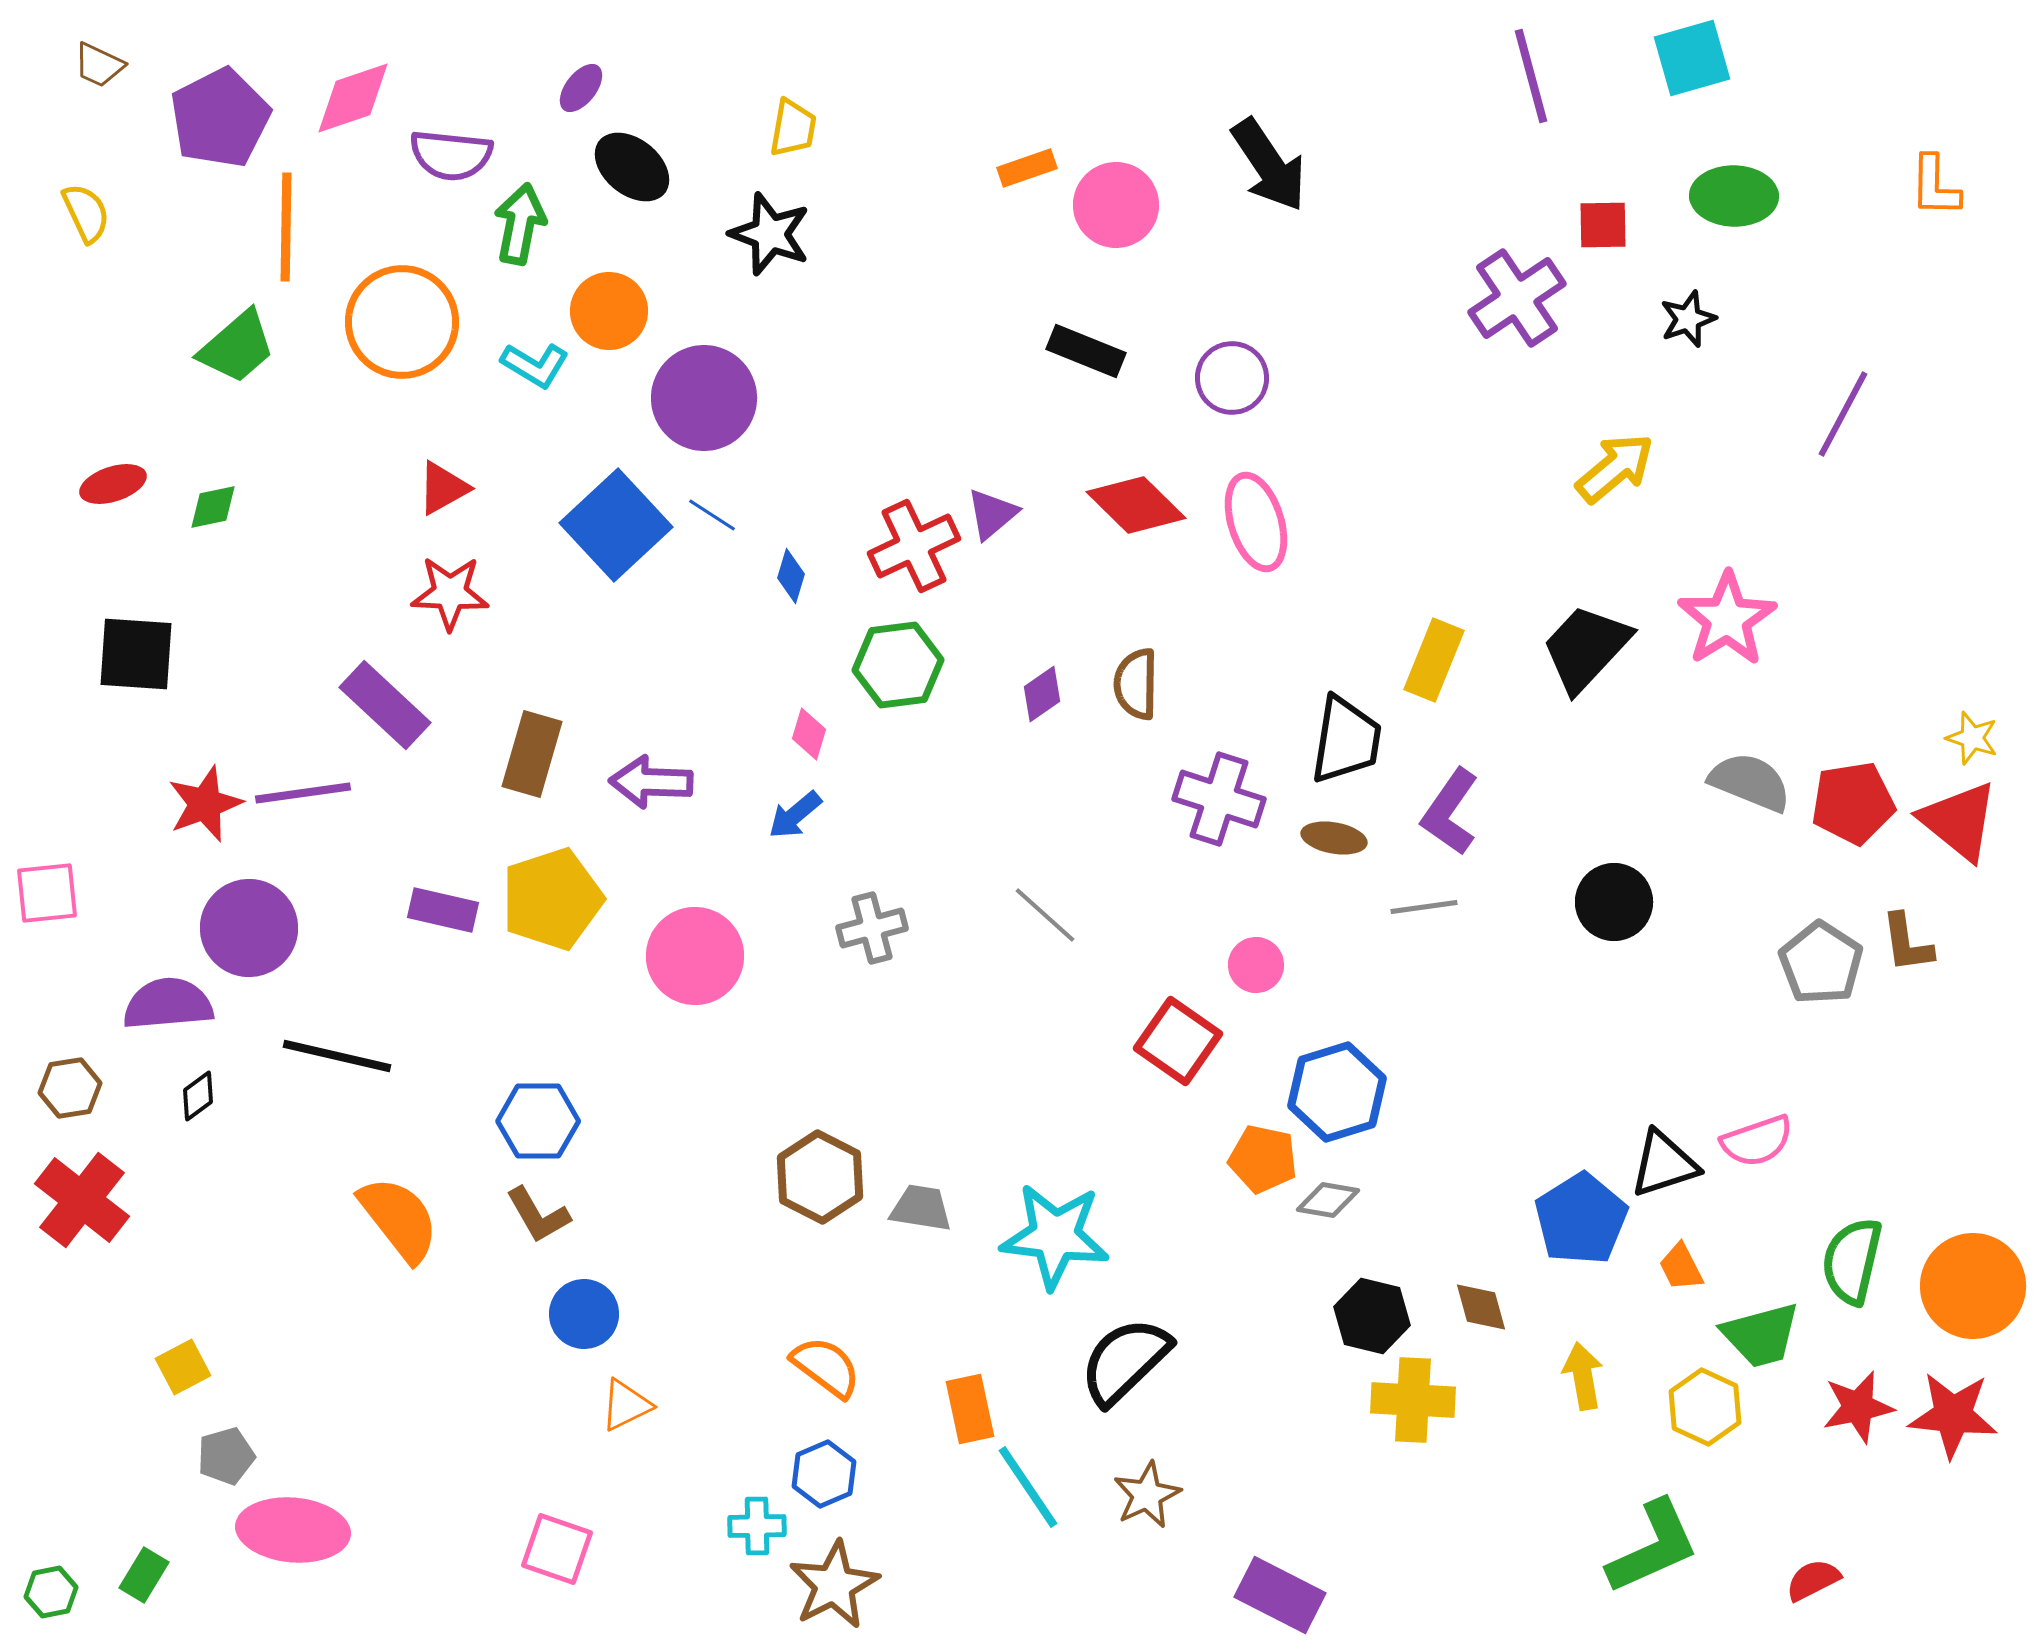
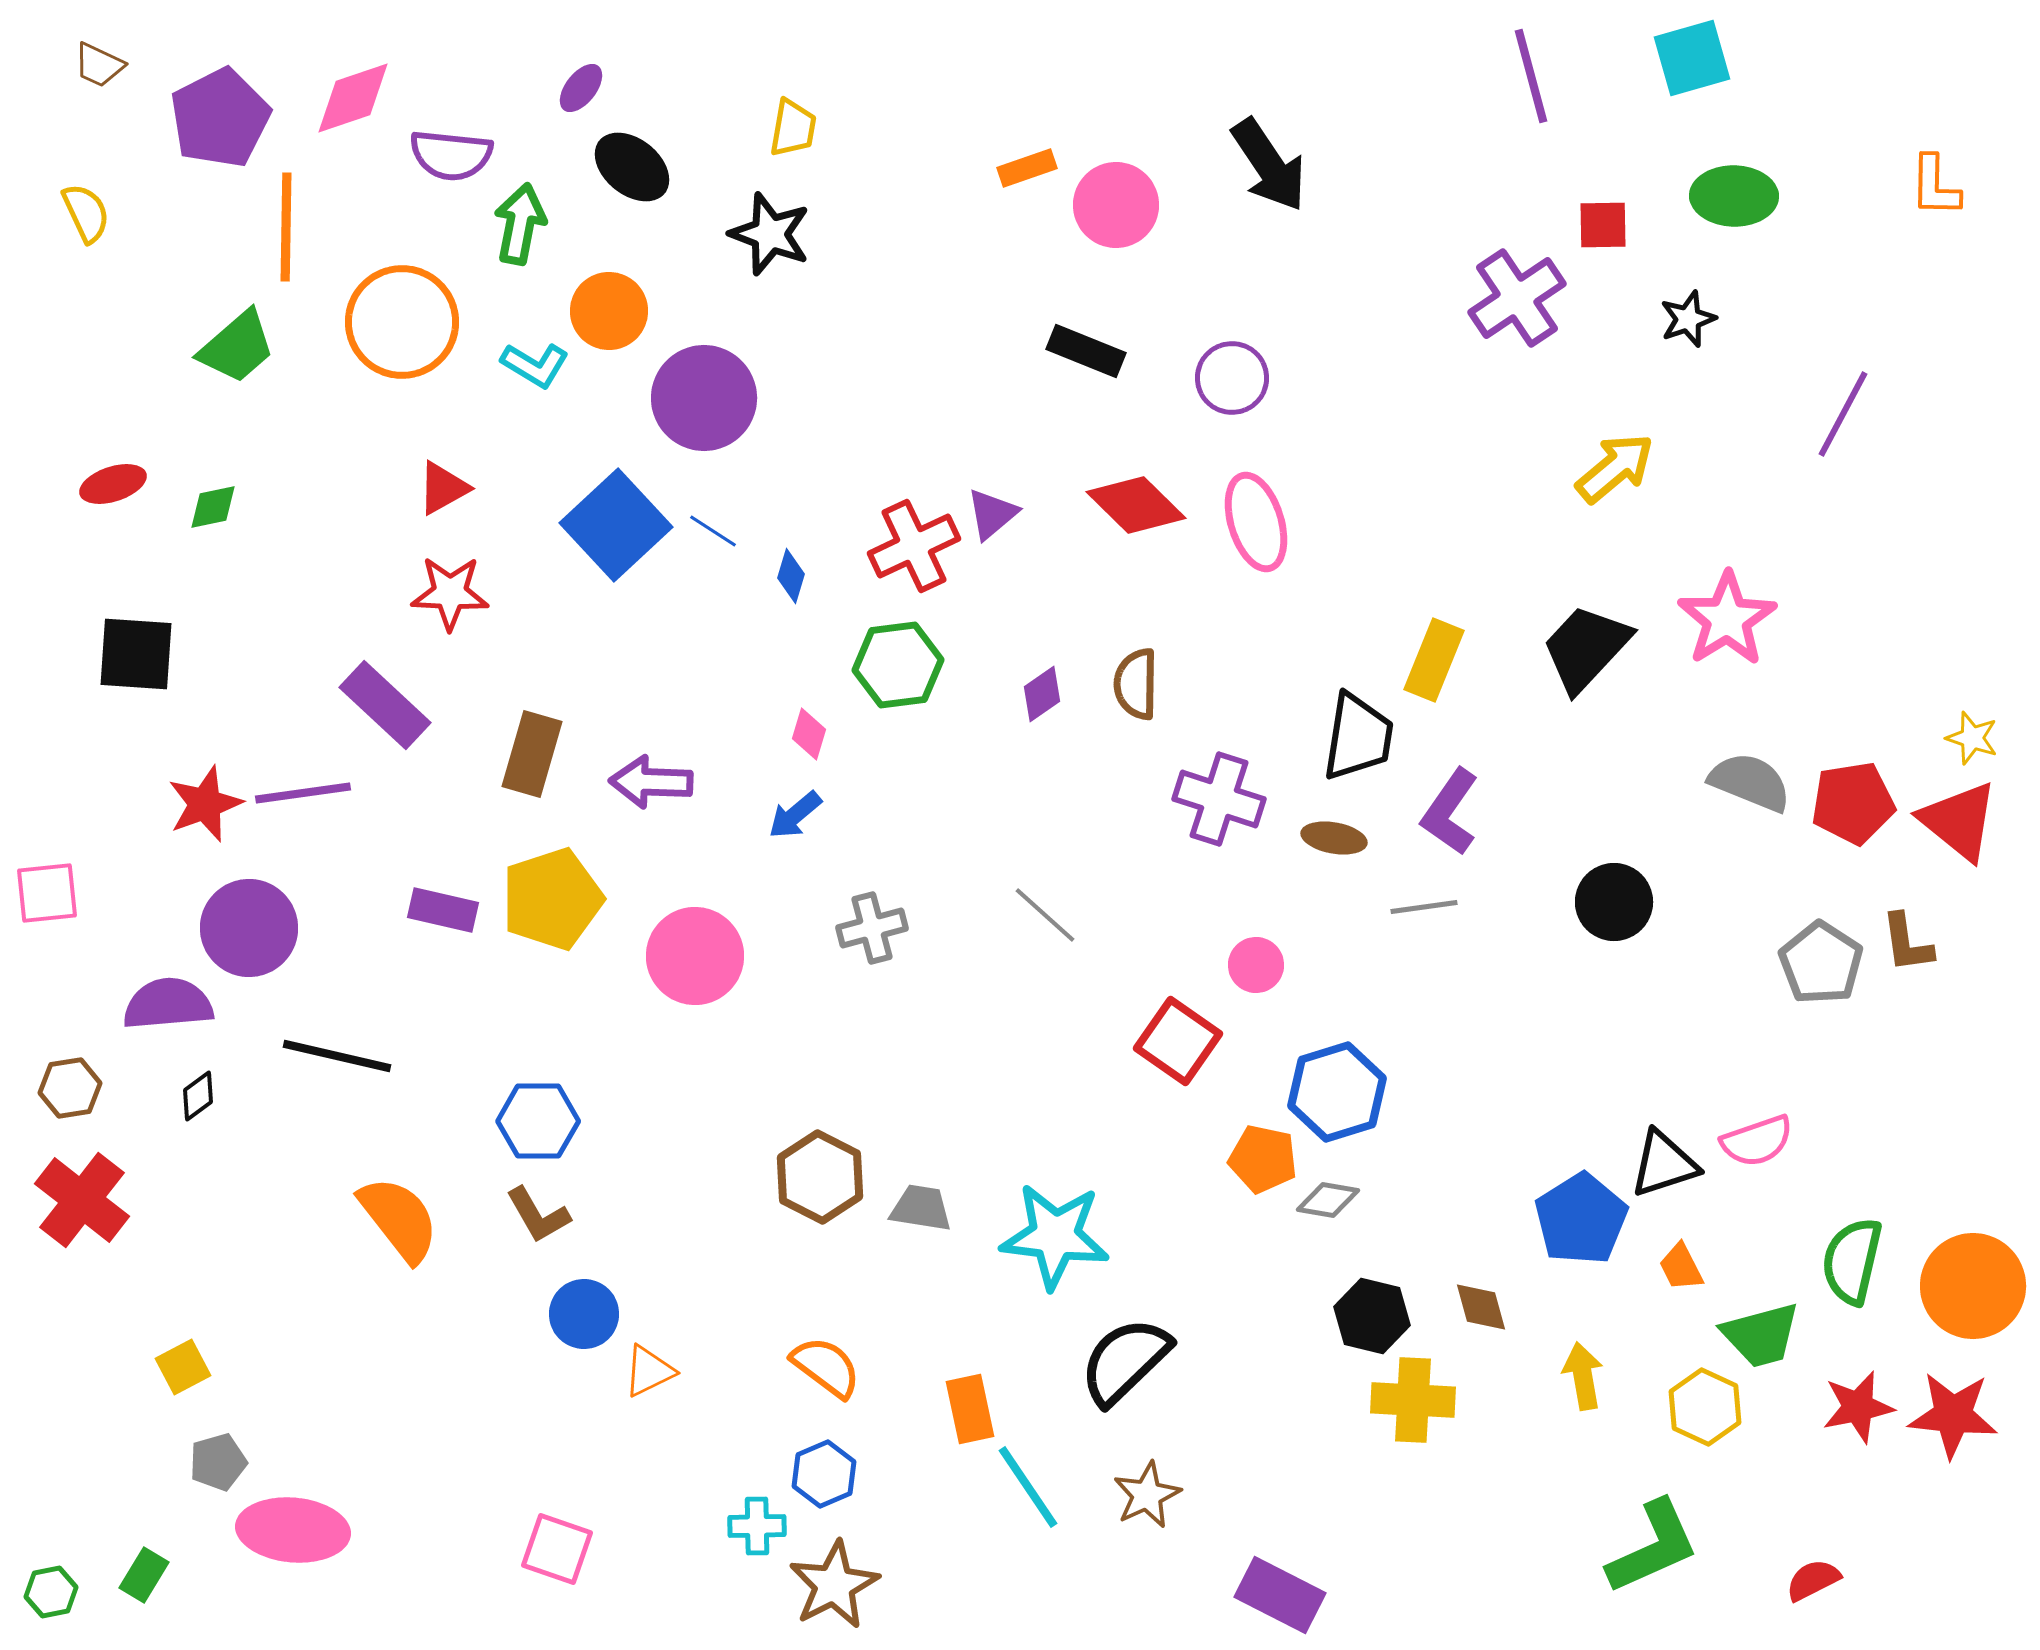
blue line at (712, 515): moved 1 px right, 16 px down
black trapezoid at (1346, 740): moved 12 px right, 3 px up
orange triangle at (626, 1405): moved 23 px right, 34 px up
gray pentagon at (226, 1456): moved 8 px left, 6 px down
